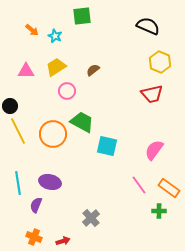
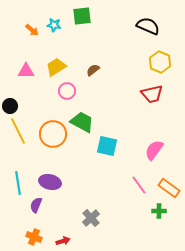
cyan star: moved 1 px left, 11 px up; rotated 16 degrees counterclockwise
